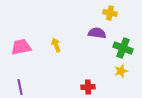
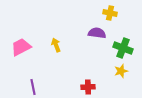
pink trapezoid: rotated 15 degrees counterclockwise
purple line: moved 13 px right
